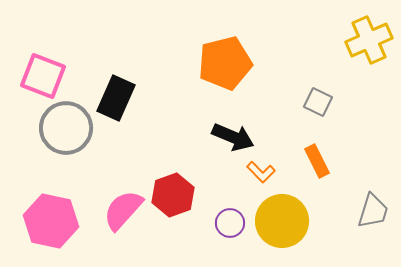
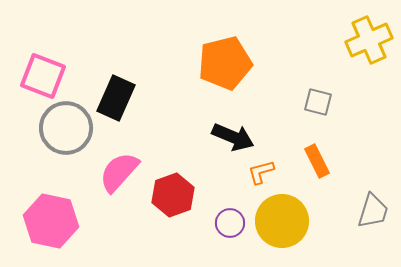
gray square: rotated 12 degrees counterclockwise
orange L-shape: rotated 120 degrees clockwise
pink semicircle: moved 4 px left, 38 px up
